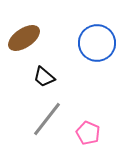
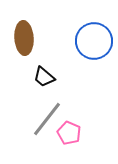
brown ellipse: rotated 60 degrees counterclockwise
blue circle: moved 3 px left, 2 px up
pink pentagon: moved 19 px left
